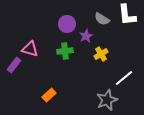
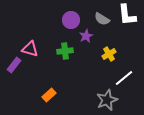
purple circle: moved 4 px right, 4 px up
yellow cross: moved 8 px right
